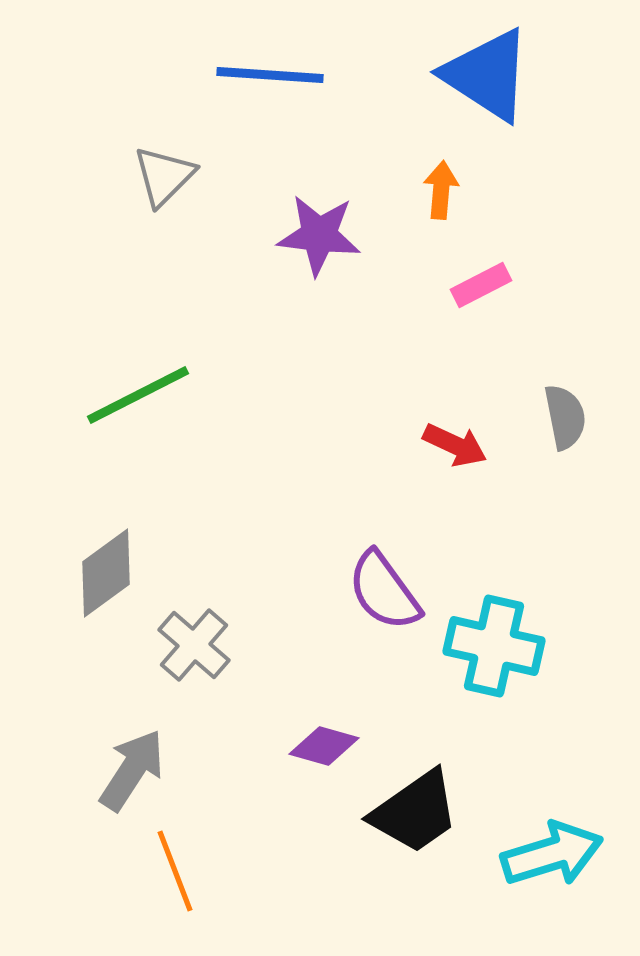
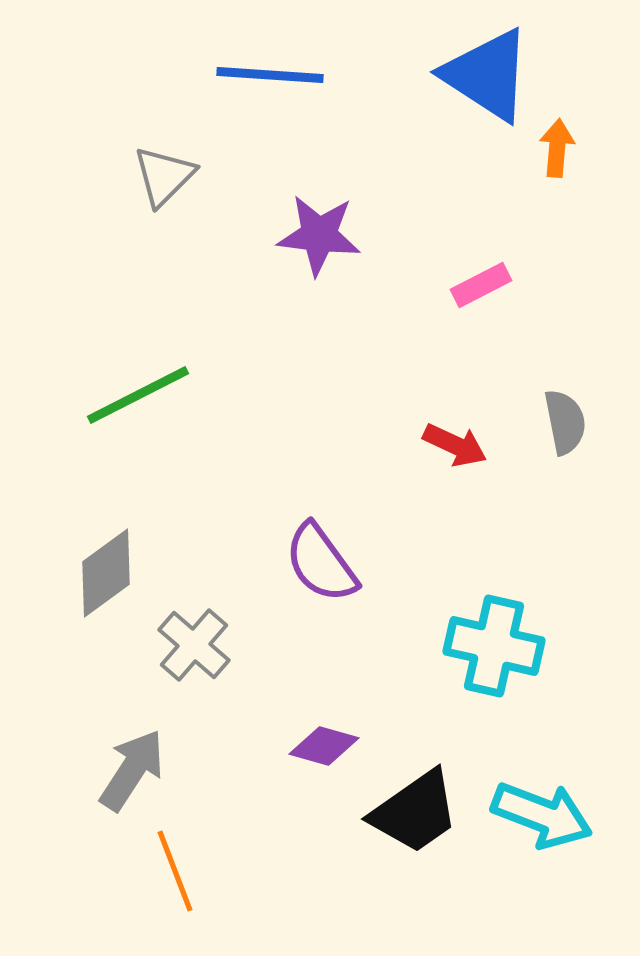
orange arrow: moved 116 px right, 42 px up
gray semicircle: moved 5 px down
purple semicircle: moved 63 px left, 28 px up
cyan arrow: moved 10 px left, 39 px up; rotated 38 degrees clockwise
